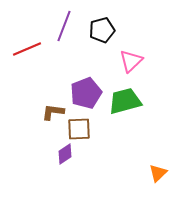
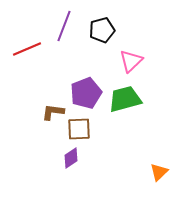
green trapezoid: moved 2 px up
purple diamond: moved 6 px right, 4 px down
orange triangle: moved 1 px right, 1 px up
